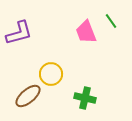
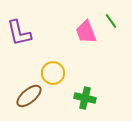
purple L-shape: rotated 92 degrees clockwise
yellow circle: moved 2 px right, 1 px up
brown ellipse: moved 1 px right
